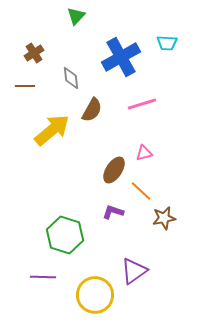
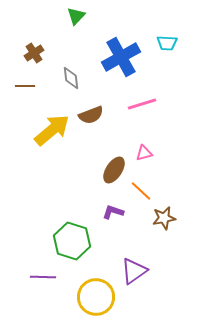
brown semicircle: moved 1 px left, 5 px down; rotated 40 degrees clockwise
green hexagon: moved 7 px right, 6 px down
yellow circle: moved 1 px right, 2 px down
